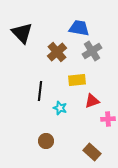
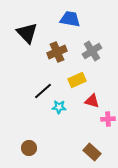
blue trapezoid: moved 9 px left, 9 px up
black triangle: moved 5 px right
brown cross: rotated 18 degrees clockwise
yellow rectangle: rotated 18 degrees counterclockwise
black line: moved 3 px right; rotated 42 degrees clockwise
red triangle: rotated 35 degrees clockwise
cyan star: moved 1 px left, 1 px up; rotated 16 degrees counterclockwise
brown circle: moved 17 px left, 7 px down
